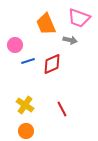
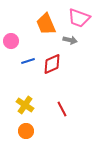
pink circle: moved 4 px left, 4 px up
